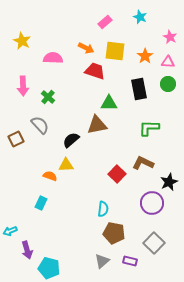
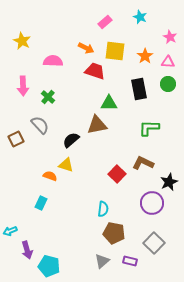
pink semicircle: moved 3 px down
yellow triangle: rotated 21 degrees clockwise
cyan pentagon: moved 2 px up
